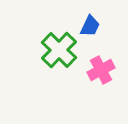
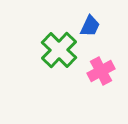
pink cross: moved 1 px down
